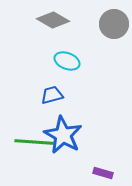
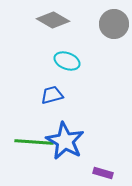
blue star: moved 2 px right, 6 px down
